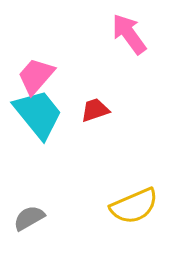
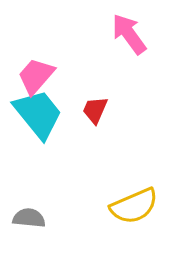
red trapezoid: rotated 48 degrees counterclockwise
gray semicircle: rotated 36 degrees clockwise
